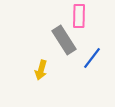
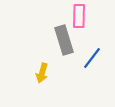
gray rectangle: rotated 16 degrees clockwise
yellow arrow: moved 1 px right, 3 px down
